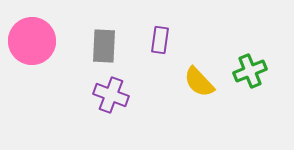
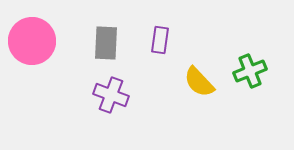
gray rectangle: moved 2 px right, 3 px up
